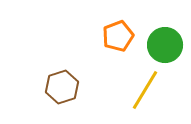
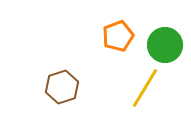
yellow line: moved 2 px up
